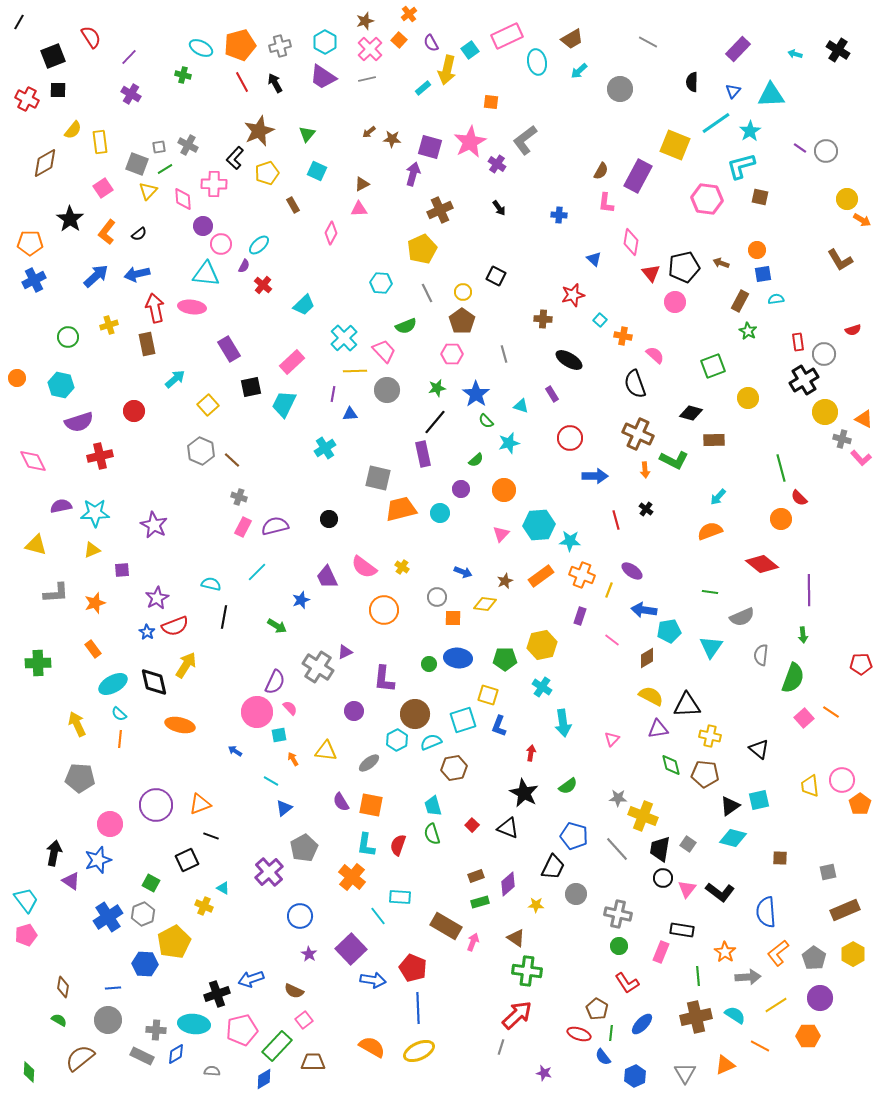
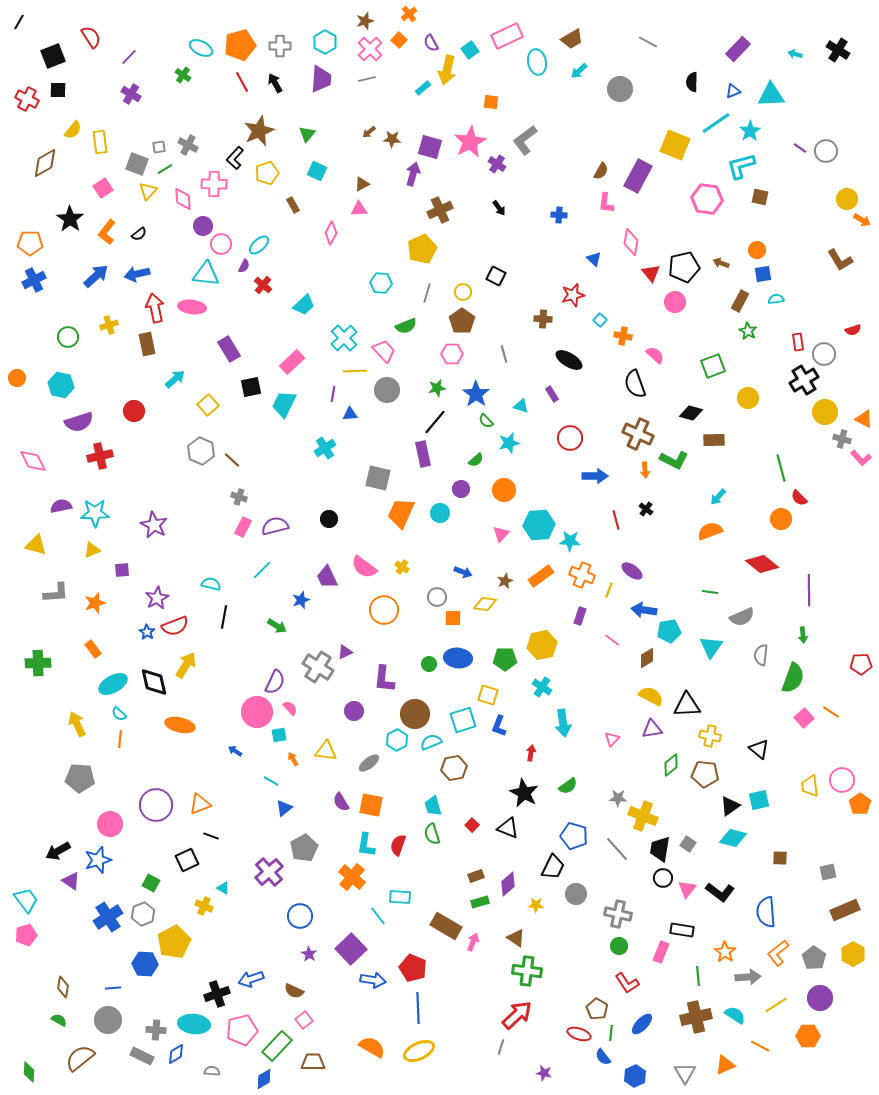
gray cross at (280, 46): rotated 15 degrees clockwise
green cross at (183, 75): rotated 21 degrees clockwise
purple trapezoid at (323, 77): moved 2 px left, 2 px down; rotated 120 degrees counterclockwise
blue triangle at (733, 91): rotated 28 degrees clockwise
gray line at (427, 293): rotated 42 degrees clockwise
orange trapezoid at (401, 509): moved 4 px down; rotated 52 degrees counterclockwise
cyan line at (257, 572): moved 5 px right, 2 px up
purple triangle at (658, 729): moved 6 px left
green diamond at (671, 765): rotated 65 degrees clockwise
black arrow at (54, 853): moved 4 px right, 2 px up; rotated 130 degrees counterclockwise
